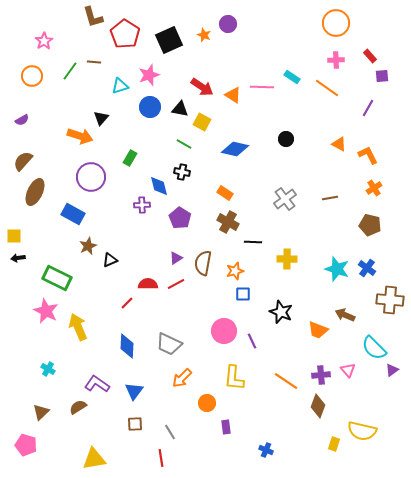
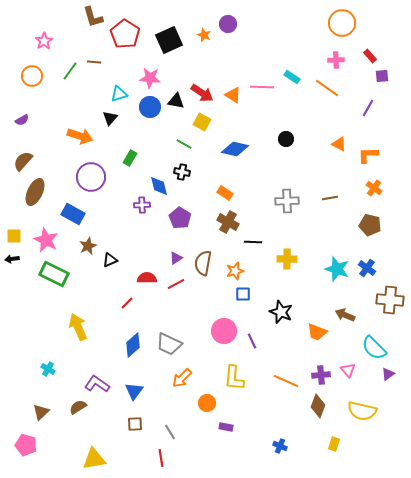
orange circle at (336, 23): moved 6 px right
pink star at (149, 75): moved 1 px right, 3 px down; rotated 25 degrees clockwise
cyan triangle at (120, 86): moved 1 px left, 8 px down
red arrow at (202, 87): moved 6 px down
black triangle at (180, 109): moved 4 px left, 8 px up
black triangle at (101, 118): moved 9 px right
orange L-shape at (368, 155): rotated 65 degrees counterclockwise
orange cross at (374, 188): rotated 21 degrees counterclockwise
gray cross at (285, 199): moved 2 px right, 2 px down; rotated 35 degrees clockwise
black arrow at (18, 258): moved 6 px left, 1 px down
green rectangle at (57, 278): moved 3 px left, 4 px up
red semicircle at (148, 284): moved 1 px left, 6 px up
pink star at (46, 311): moved 71 px up
orange trapezoid at (318, 330): moved 1 px left, 2 px down
blue diamond at (127, 346): moved 6 px right, 1 px up; rotated 45 degrees clockwise
purple triangle at (392, 370): moved 4 px left, 4 px down
orange line at (286, 381): rotated 10 degrees counterclockwise
purple rectangle at (226, 427): rotated 72 degrees counterclockwise
yellow semicircle at (362, 431): moved 20 px up
blue cross at (266, 450): moved 14 px right, 4 px up
